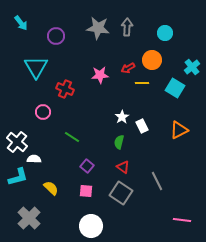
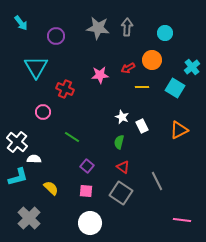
yellow line: moved 4 px down
white star: rotated 16 degrees counterclockwise
white circle: moved 1 px left, 3 px up
